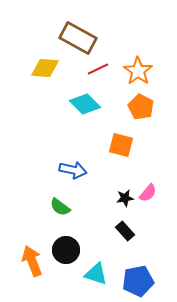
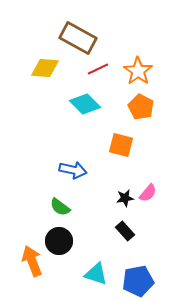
black circle: moved 7 px left, 9 px up
